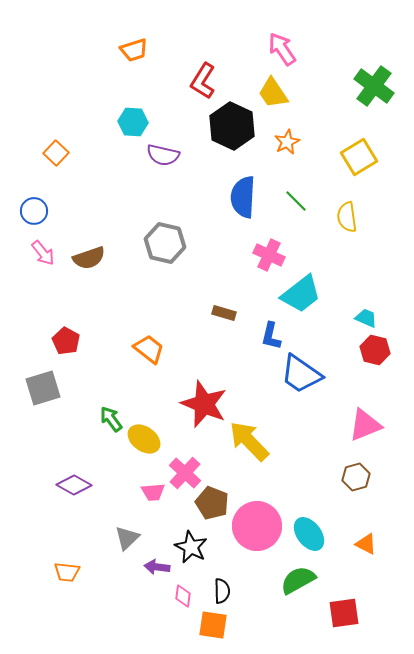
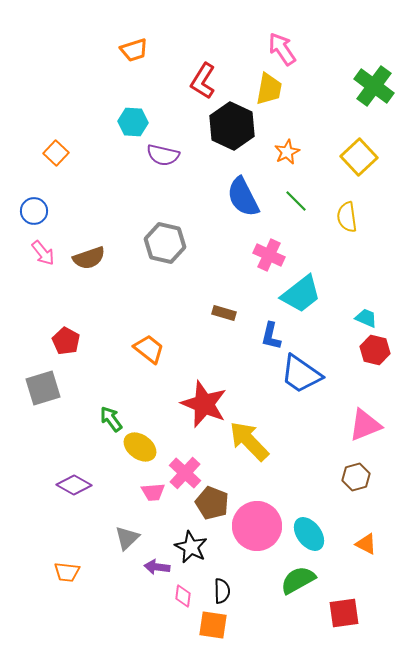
yellow trapezoid at (273, 93): moved 4 px left, 4 px up; rotated 136 degrees counterclockwise
orange star at (287, 142): moved 10 px down
yellow square at (359, 157): rotated 12 degrees counterclockwise
blue semicircle at (243, 197): rotated 30 degrees counterclockwise
yellow ellipse at (144, 439): moved 4 px left, 8 px down
